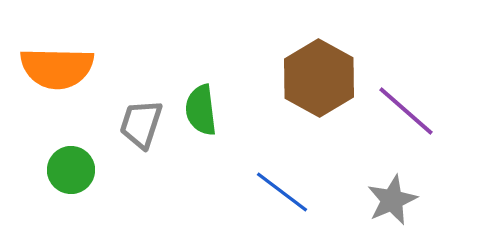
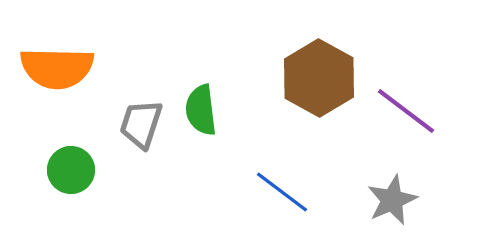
purple line: rotated 4 degrees counterclockwise
